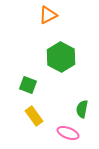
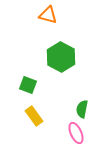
orange triangle: rotated 42 degrees clockwise
pink ellipse: moved 8 px right; rotated 45 degrees clockwise
